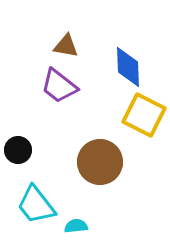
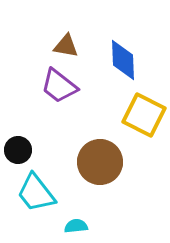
blue diamond: moved 5 px left, 7 px up
cyan trapezoid: moved 12 px up
